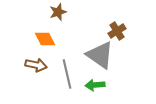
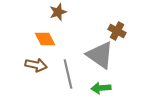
brown cross: rotated 30 degrees counterclockwise
gray line: moved 1 px right
green arrow: moved 6 px right, 3 px down
